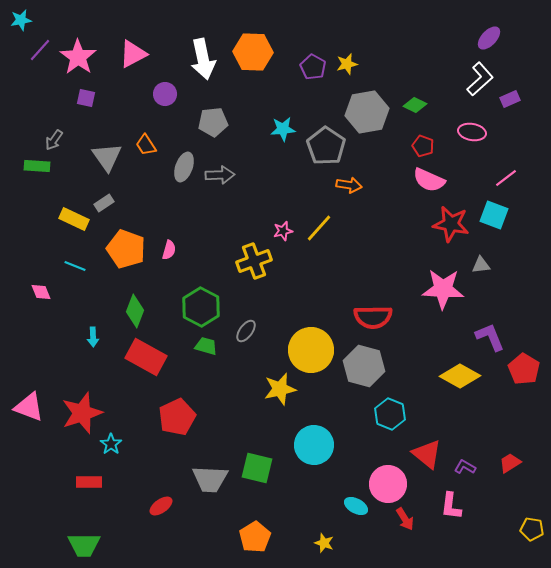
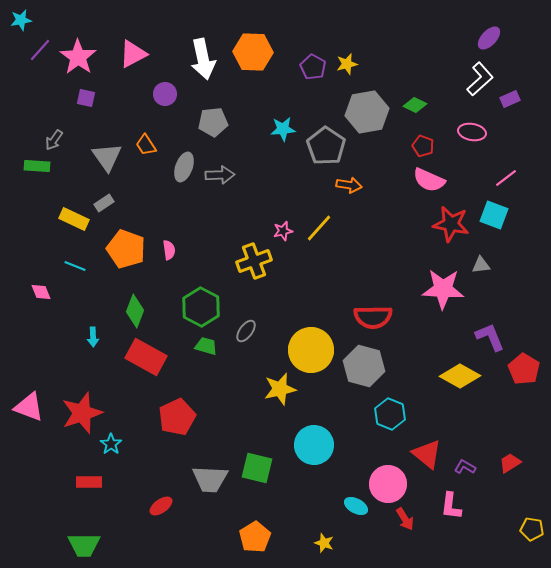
pink semicircle at (169, 250): rotated 24 degrees counterclockwise
